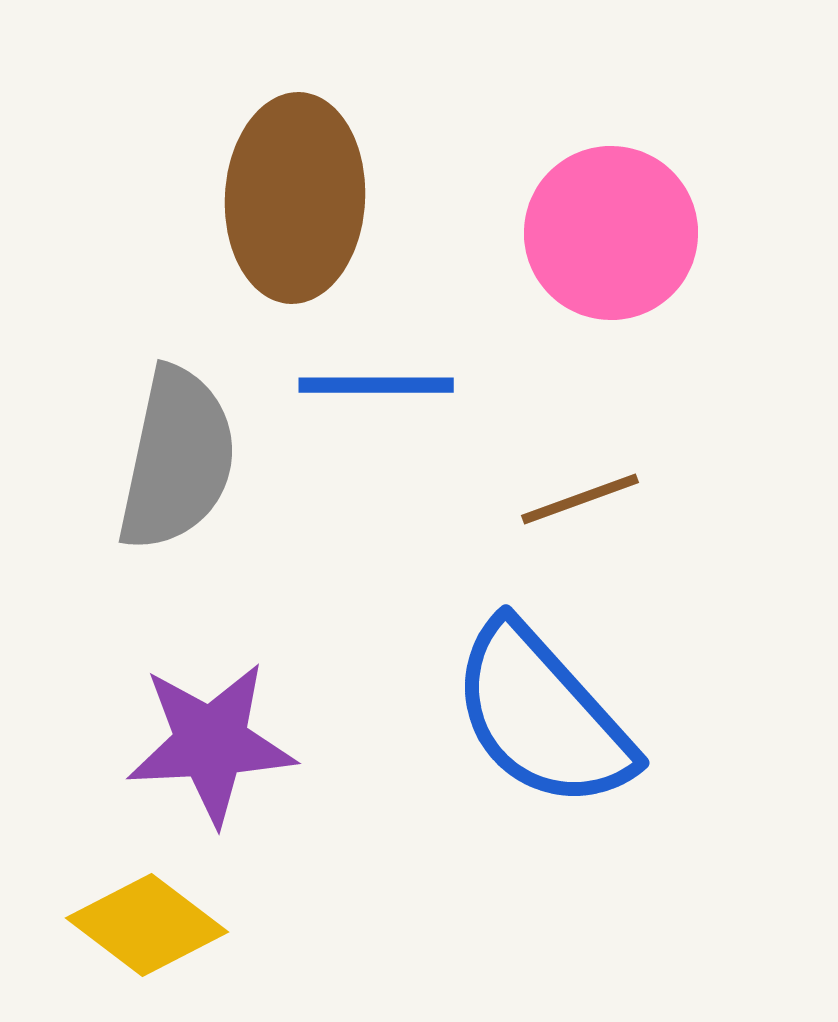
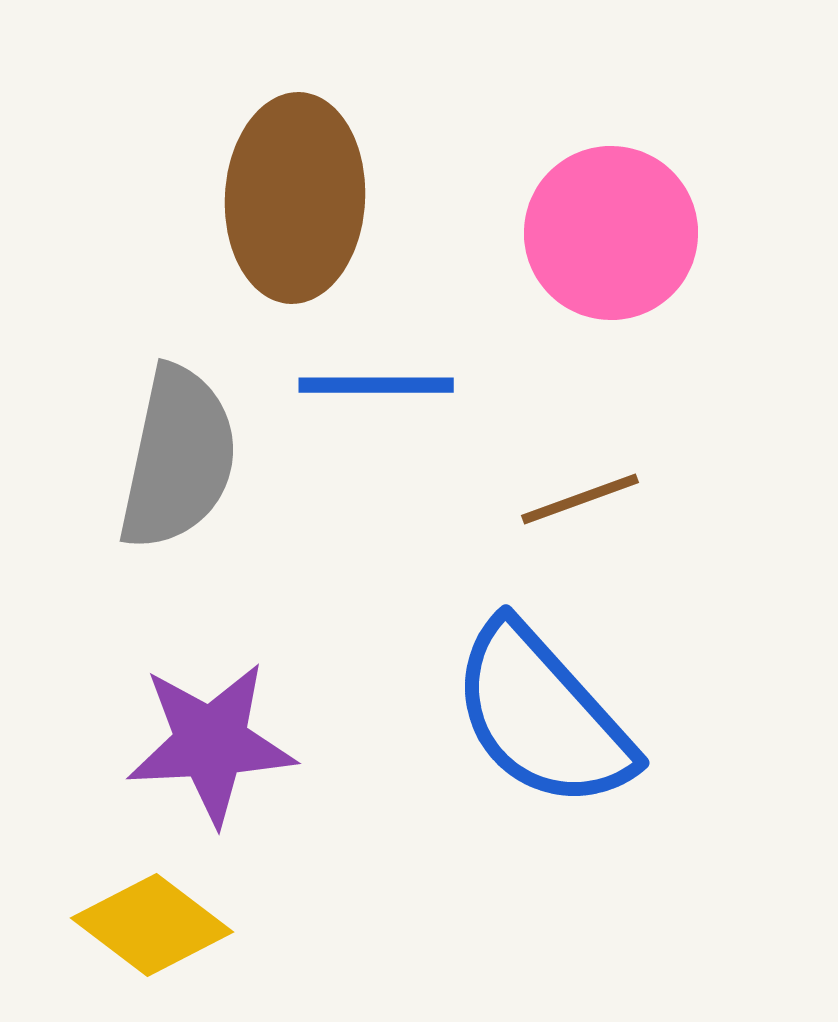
gray semicircle: moved 1 px right, 1 px up
yellow diamond: moved 5 px right
